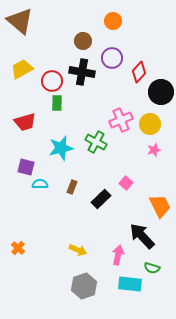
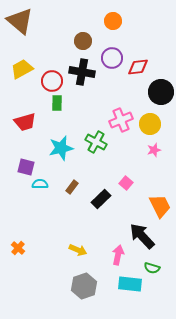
red diamond: moved 1 px left, 5 px up; rotated 40 degrees clockwise
brown rectangle: rotated 16 degrees clockwise
